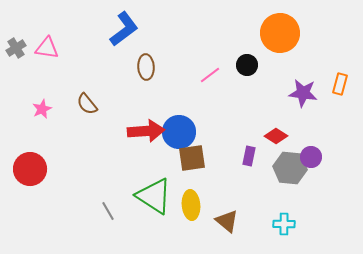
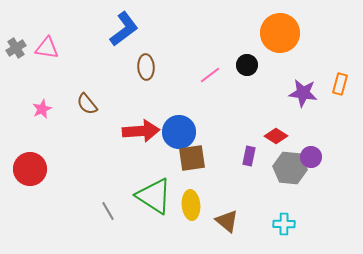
red arrow: moved 5 px left
